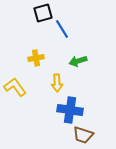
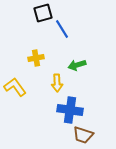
green arrow: moved 1 px left, 4 px down
